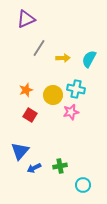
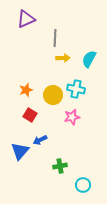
gray line: moved 16 px right, 10 px up; rotated 30 degrees counterclockwise
pink star: moved 1 px right, 5 px down
blue arrow: moved 6 px right, 28 px up
